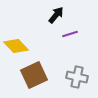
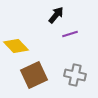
gray cross: moved 2 px left, 2 px up
